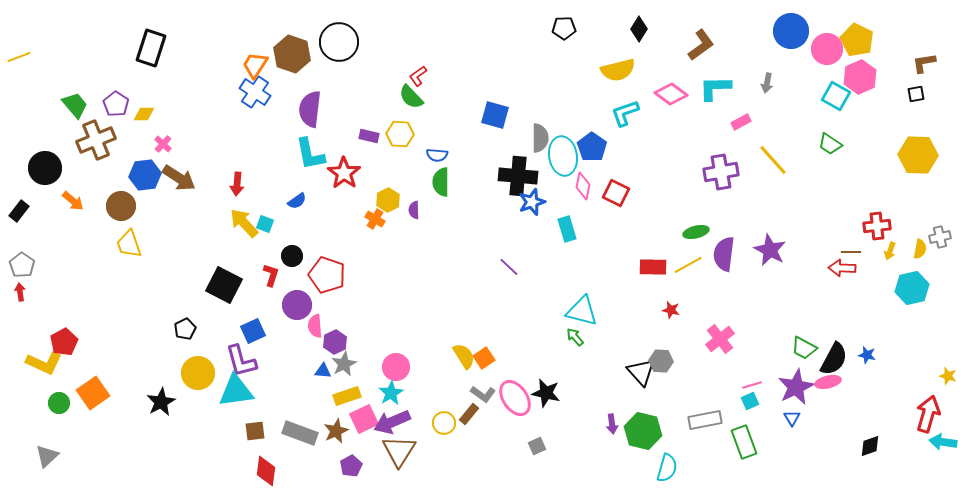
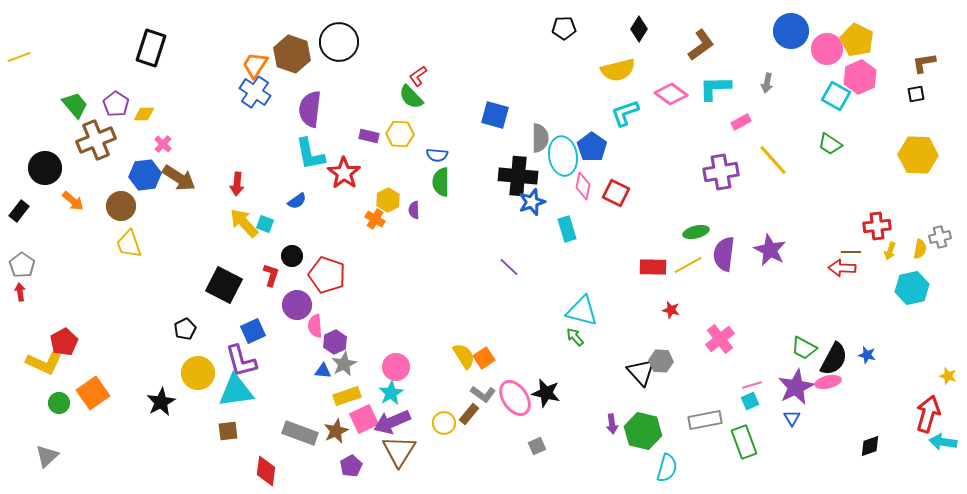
brown square at (255, 431): moved 27 px left
